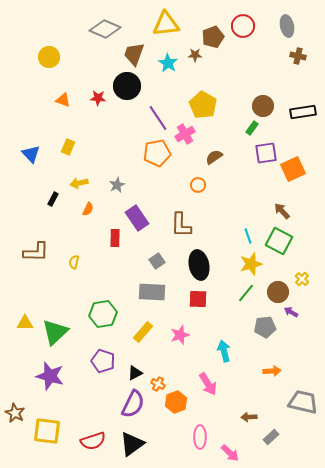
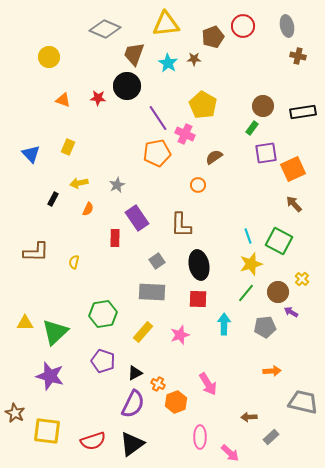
brown star at (195, 55): moved 1 px left, 4 px down
pink cross at (185, 134): rotated 36 degrees counterclockwise
brown arrow at (282, 211): moved 12 px right, 7 px up
cyan arrow at (224, 351): moved 27 px up; rotated 15 degrees clockwise
